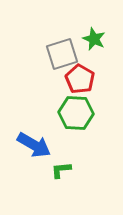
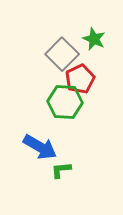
gray square: rotated 28 degrees counterclockwise
red pentagon: rotated 16 degrees clockwise
green hexagon: moved 11 px left, 11 px up
blue arrow: moved 6 px right, 2 px down
